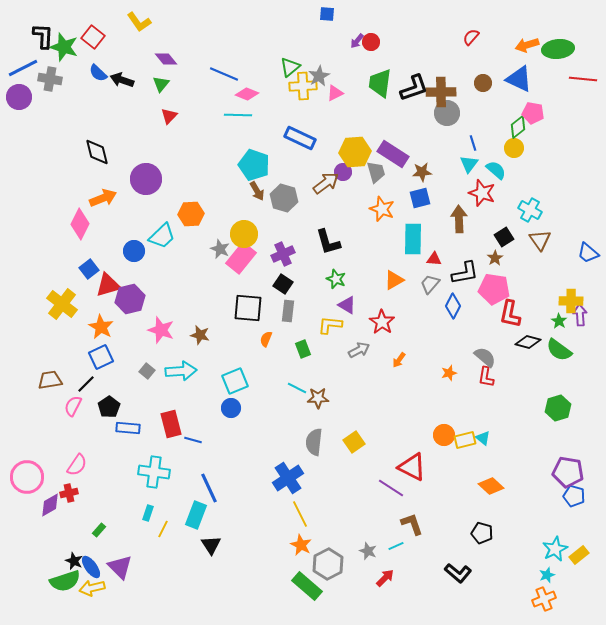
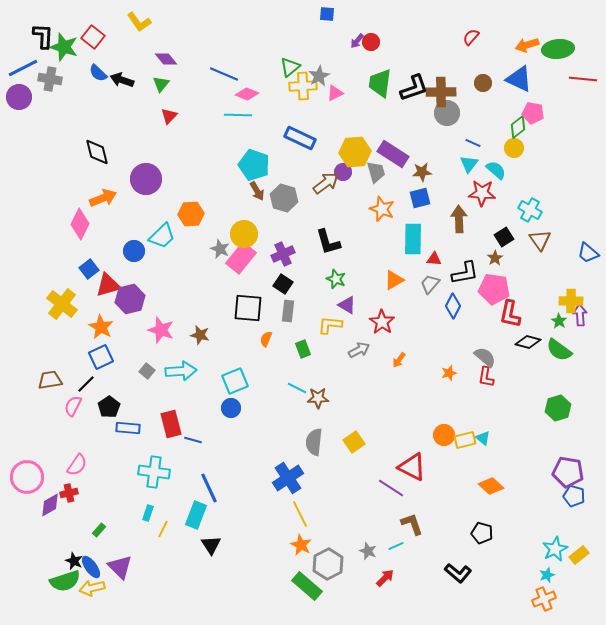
blue line at (473, 143): rotated 49 degrees counterclockwise
red star at (482, 193): rotated 16 degrees counterclockwise
